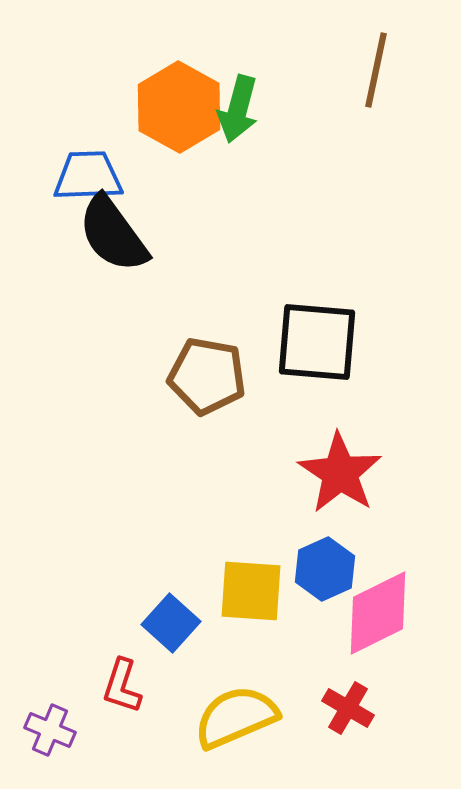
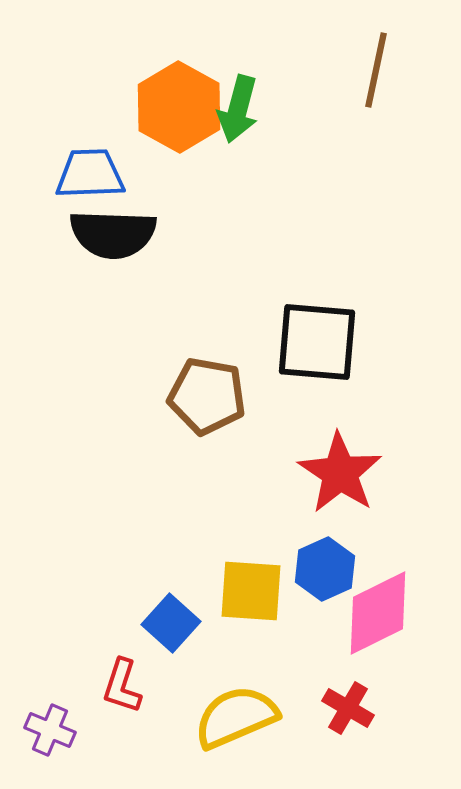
blue trapezoid: moved 2 px right, 2 px up
black semicircle: rotated 52 degrees counterclockwise
brown pentagon: moved 20 px down
